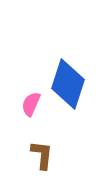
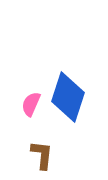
blue diamond: moved 13 px down
